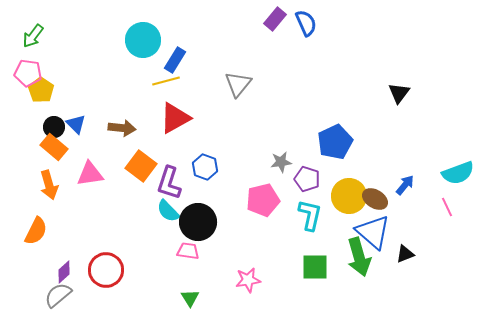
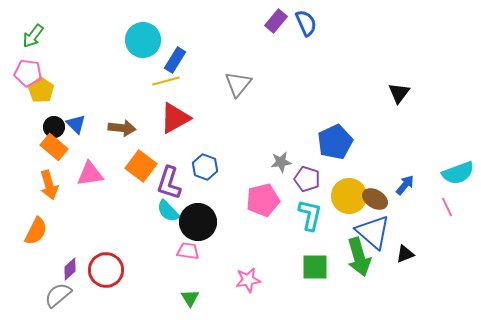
purple rectangle at (275, 19): moved 1 px right, 2 px down
purple diamond at (64, 272): moved 6 px right, 3 px up
